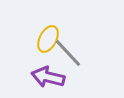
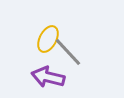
gray line: moved 1 px up
